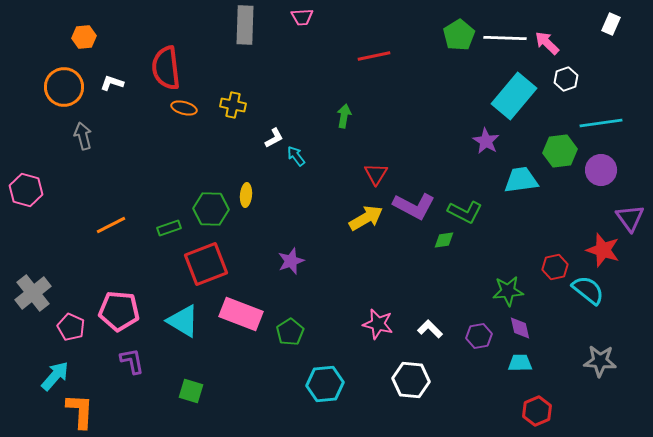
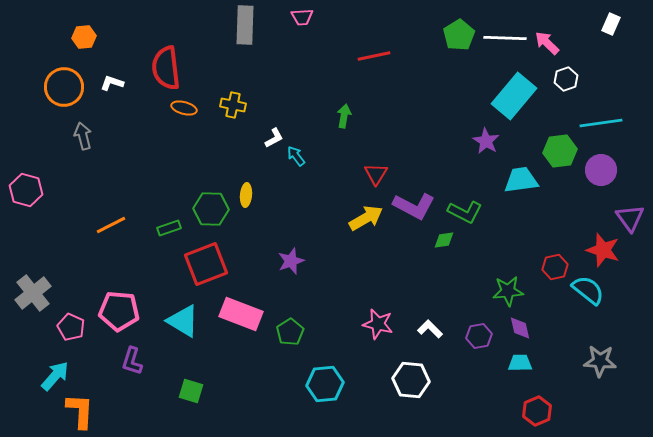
purple L-shape at (132, 361): rotated 152 degrees counterclockwise
